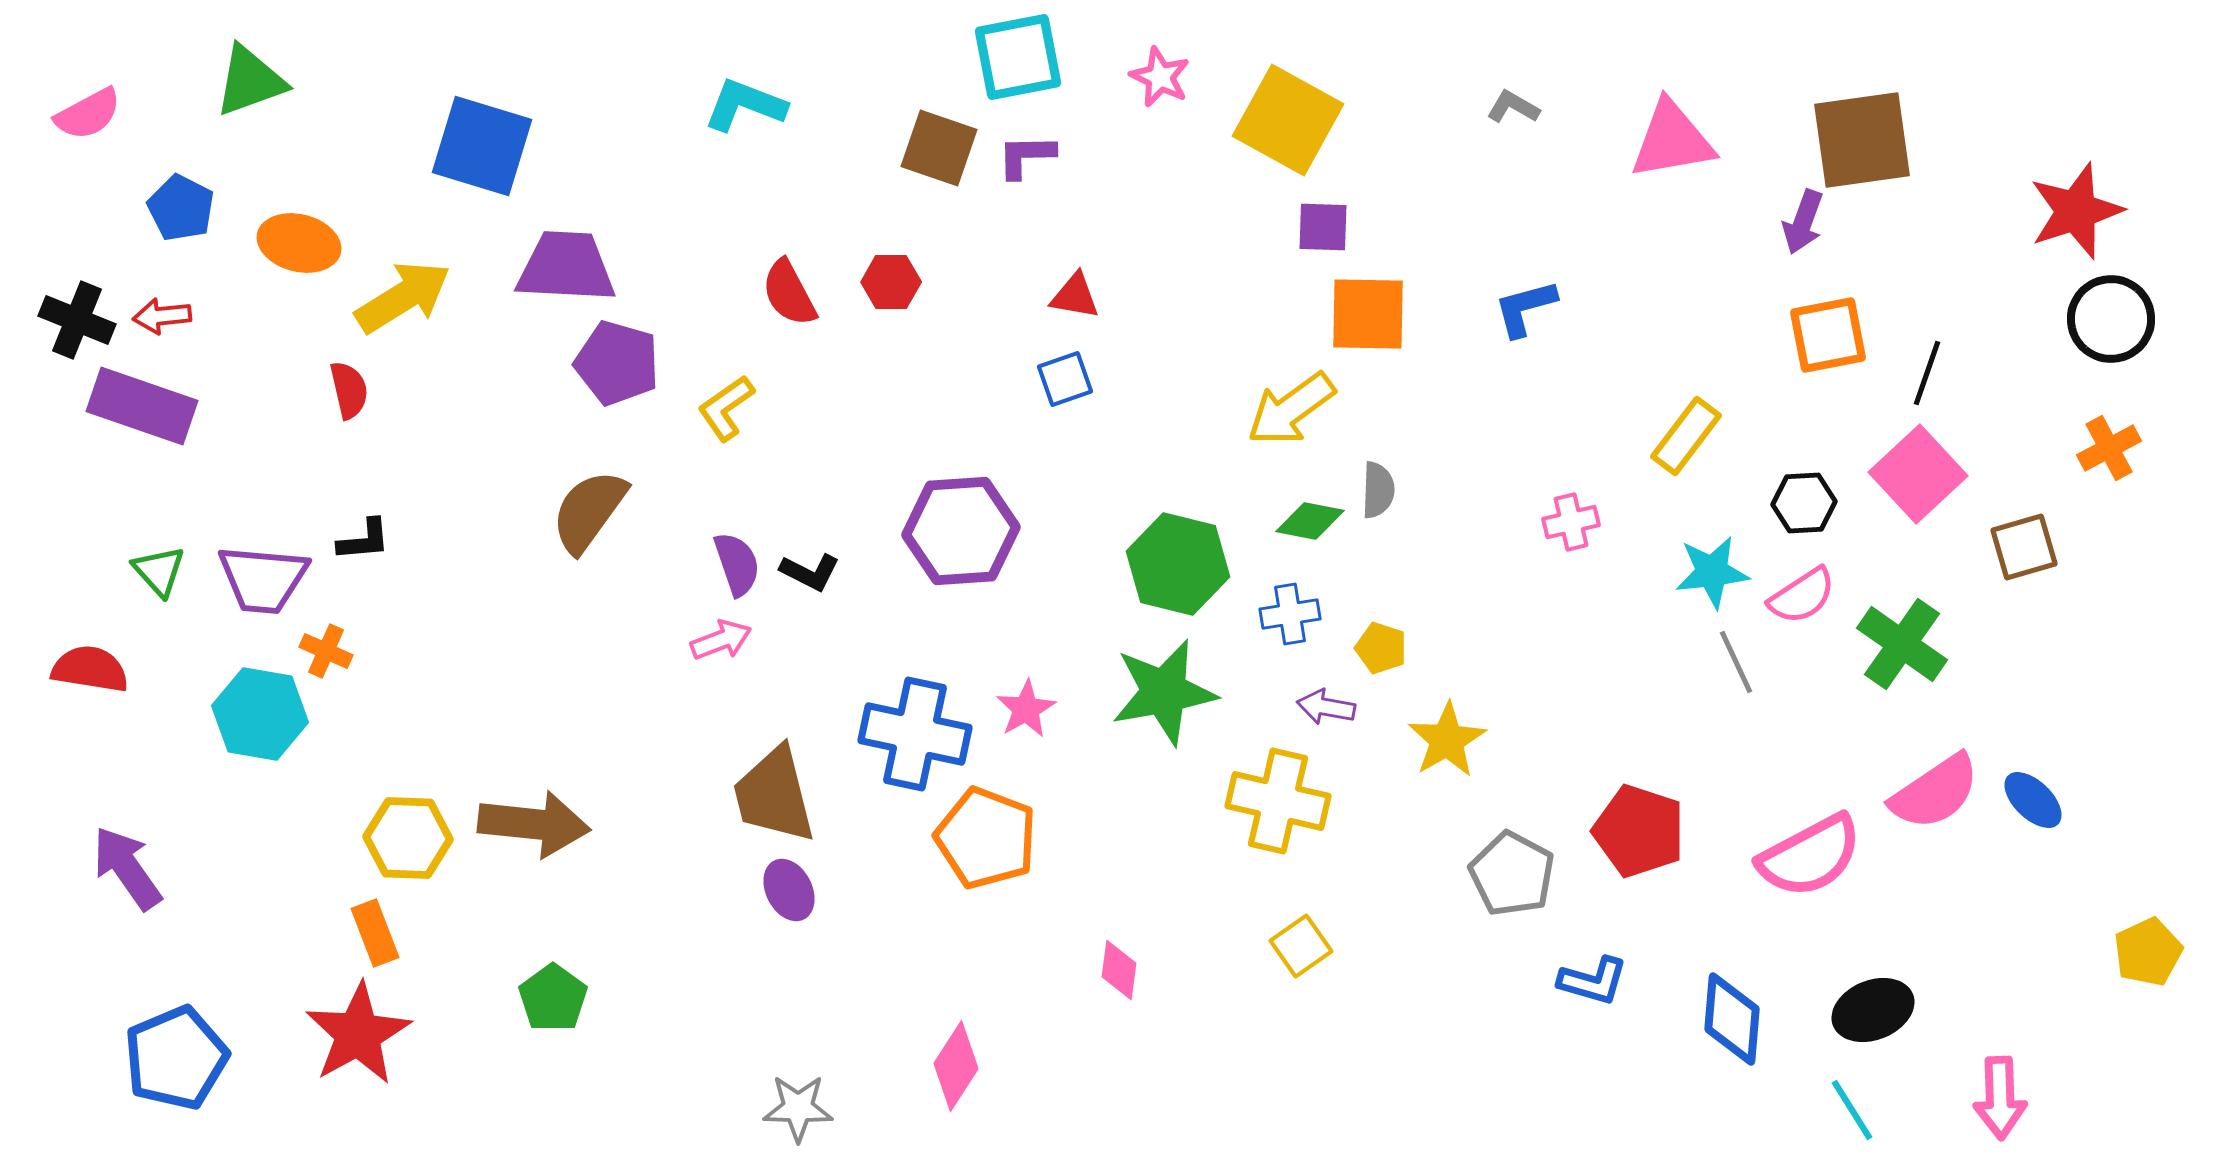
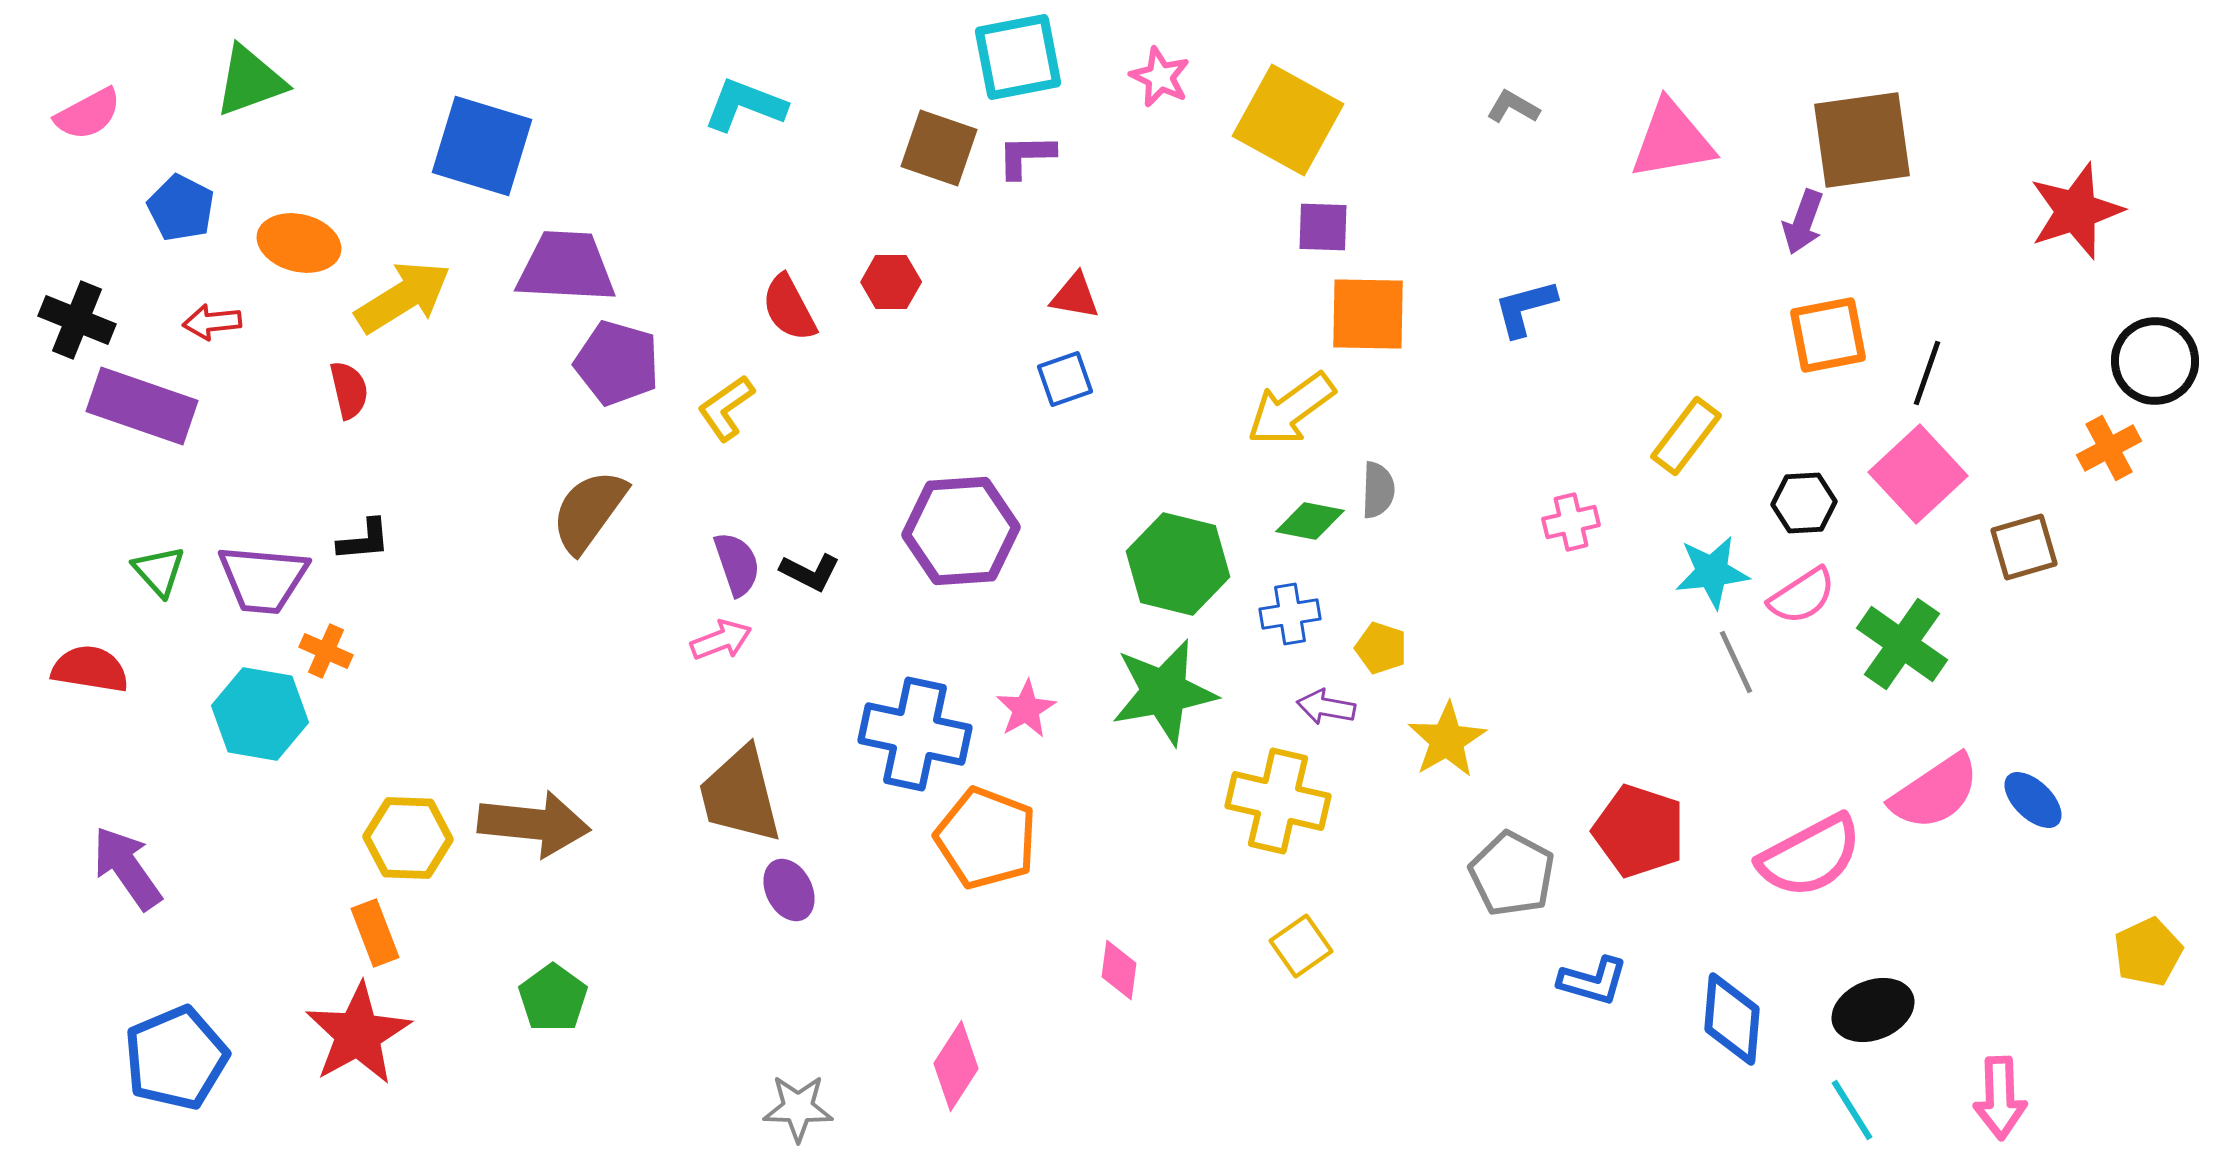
red semicircle at (789, 293): moved 15 px down
red arrow at (162, 316): moved 50 px right, 6 px down
black circle at (2111, 319): moved 44 px right, 42 px down
brown trapezoid at (774, 795): moved 34 px left
